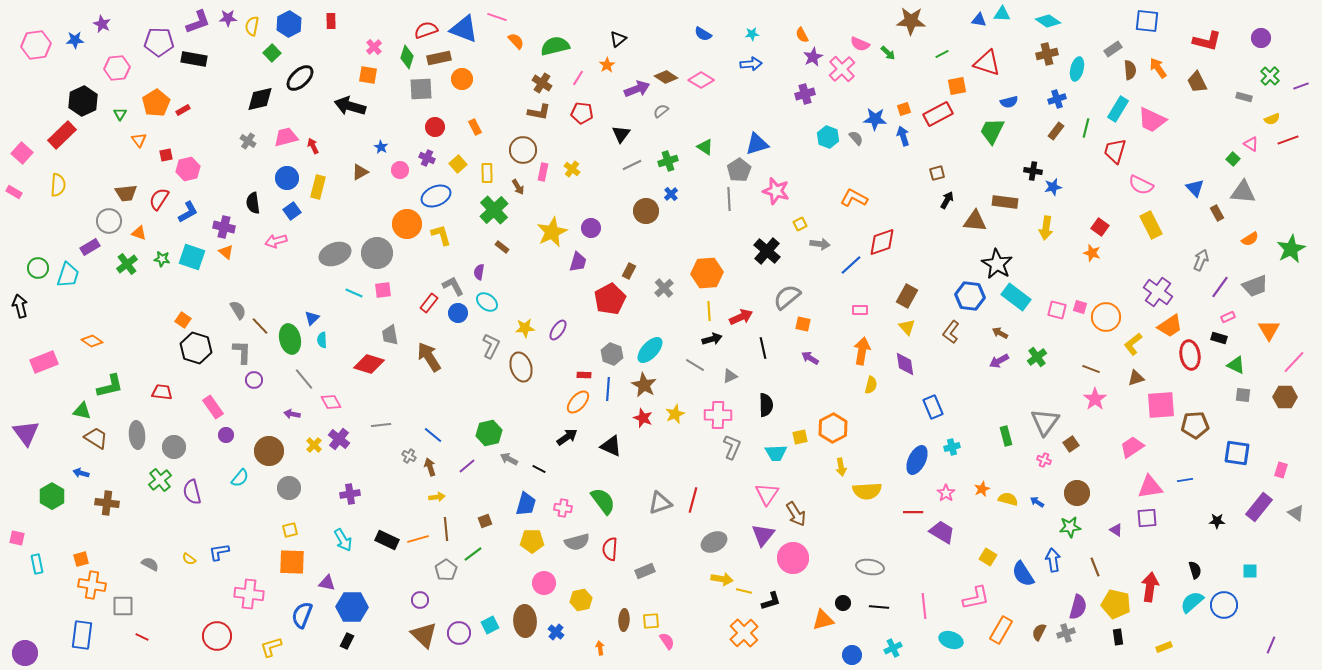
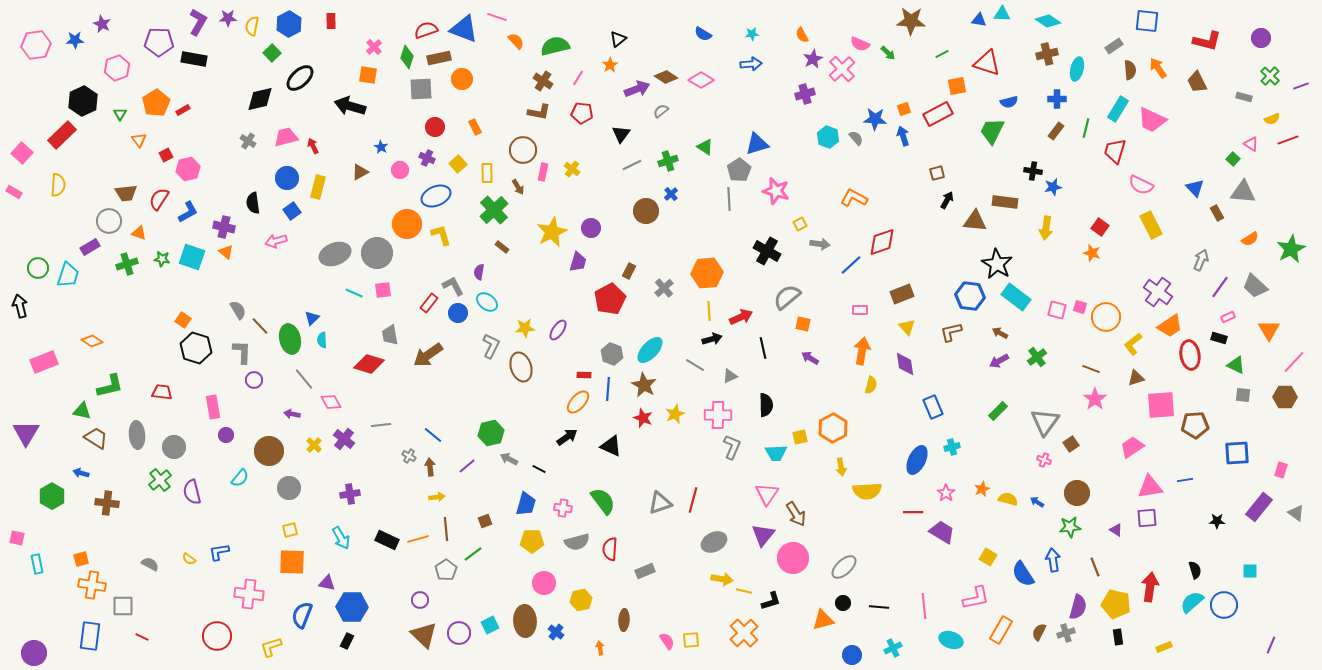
purple L-shape at (198, 22): rotated 40 degrees counterclockwise
gray rectangle at (1113, 49): moved 1 px right, 3 px up
purple star at (813, 57): moved 2 px down
orange star at (607, 65): moved 3 px right
pink hexagon at (117, 68): rotated 15 degrees counterclockwise
brown cross at (542, 83): moved 1 px right, 2 px up
blue cross at (1057, 99): rotated 18 degrees clockwise
red square at (166, 155): rotated 16 degrees counterclockwise
black cross at (767, 251): rotated 12 degrees counterclockwise
green cross at (127, 264): rotated 20 degrees clockwise
gray trapezoid at (1255, 286): rotated 64 degrees clockwise
brown rectangle at (907, 296): moved 5 px left, 2 px up; rotated 40 degrees clockwise
brown L-shape at (951, 332): rotated 40 degrees clockwise
brown arrow at (429, 357): moved 1 px left, 2 px up; rotated 92 degrees counterclockwise
pink rectangle at (213, 407): rotated 25 degrees clockwise
purple triangle at (26, 433): rotated 8 degrees clockwise
green hexagon at (489, 433): moved 2 px right
green rectangle at (1006, 436): moved 8 px left, 25 px up; rotated 60 degrees clockwise
purple cross at (339, 439): moved 5 px right
blue square at (1237, 453): rotated 12 degrees counterclockwise
brown arrow at (430, 467): rotated 12 degrees clockwise
cyan arrow at (343, 540): moved 2 px left, 2 px up
gray ellipse at (870, 567): moved 26 px left; rotated 52 degrees counterclockwise
yellow square at (651, 621): moved 40 px right, 19 px down
blue rectangle at (82, 635): moved 8 px right, 1 px down
purple circle at (25, 653): moved 9 px right
